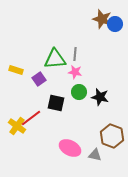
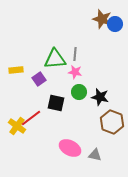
yellow rectangle: rotated 24 degrees counterclockwise
brown hexagon: moved 14 px up
